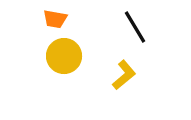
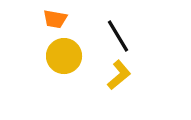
black line: moved 17 px left, 9 px down
yellow L-shape: moved 5 px left
